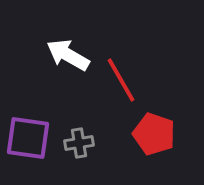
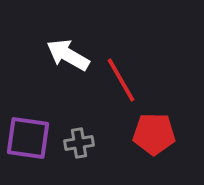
red pentagon: rotated 18 degrees counterclockwise
